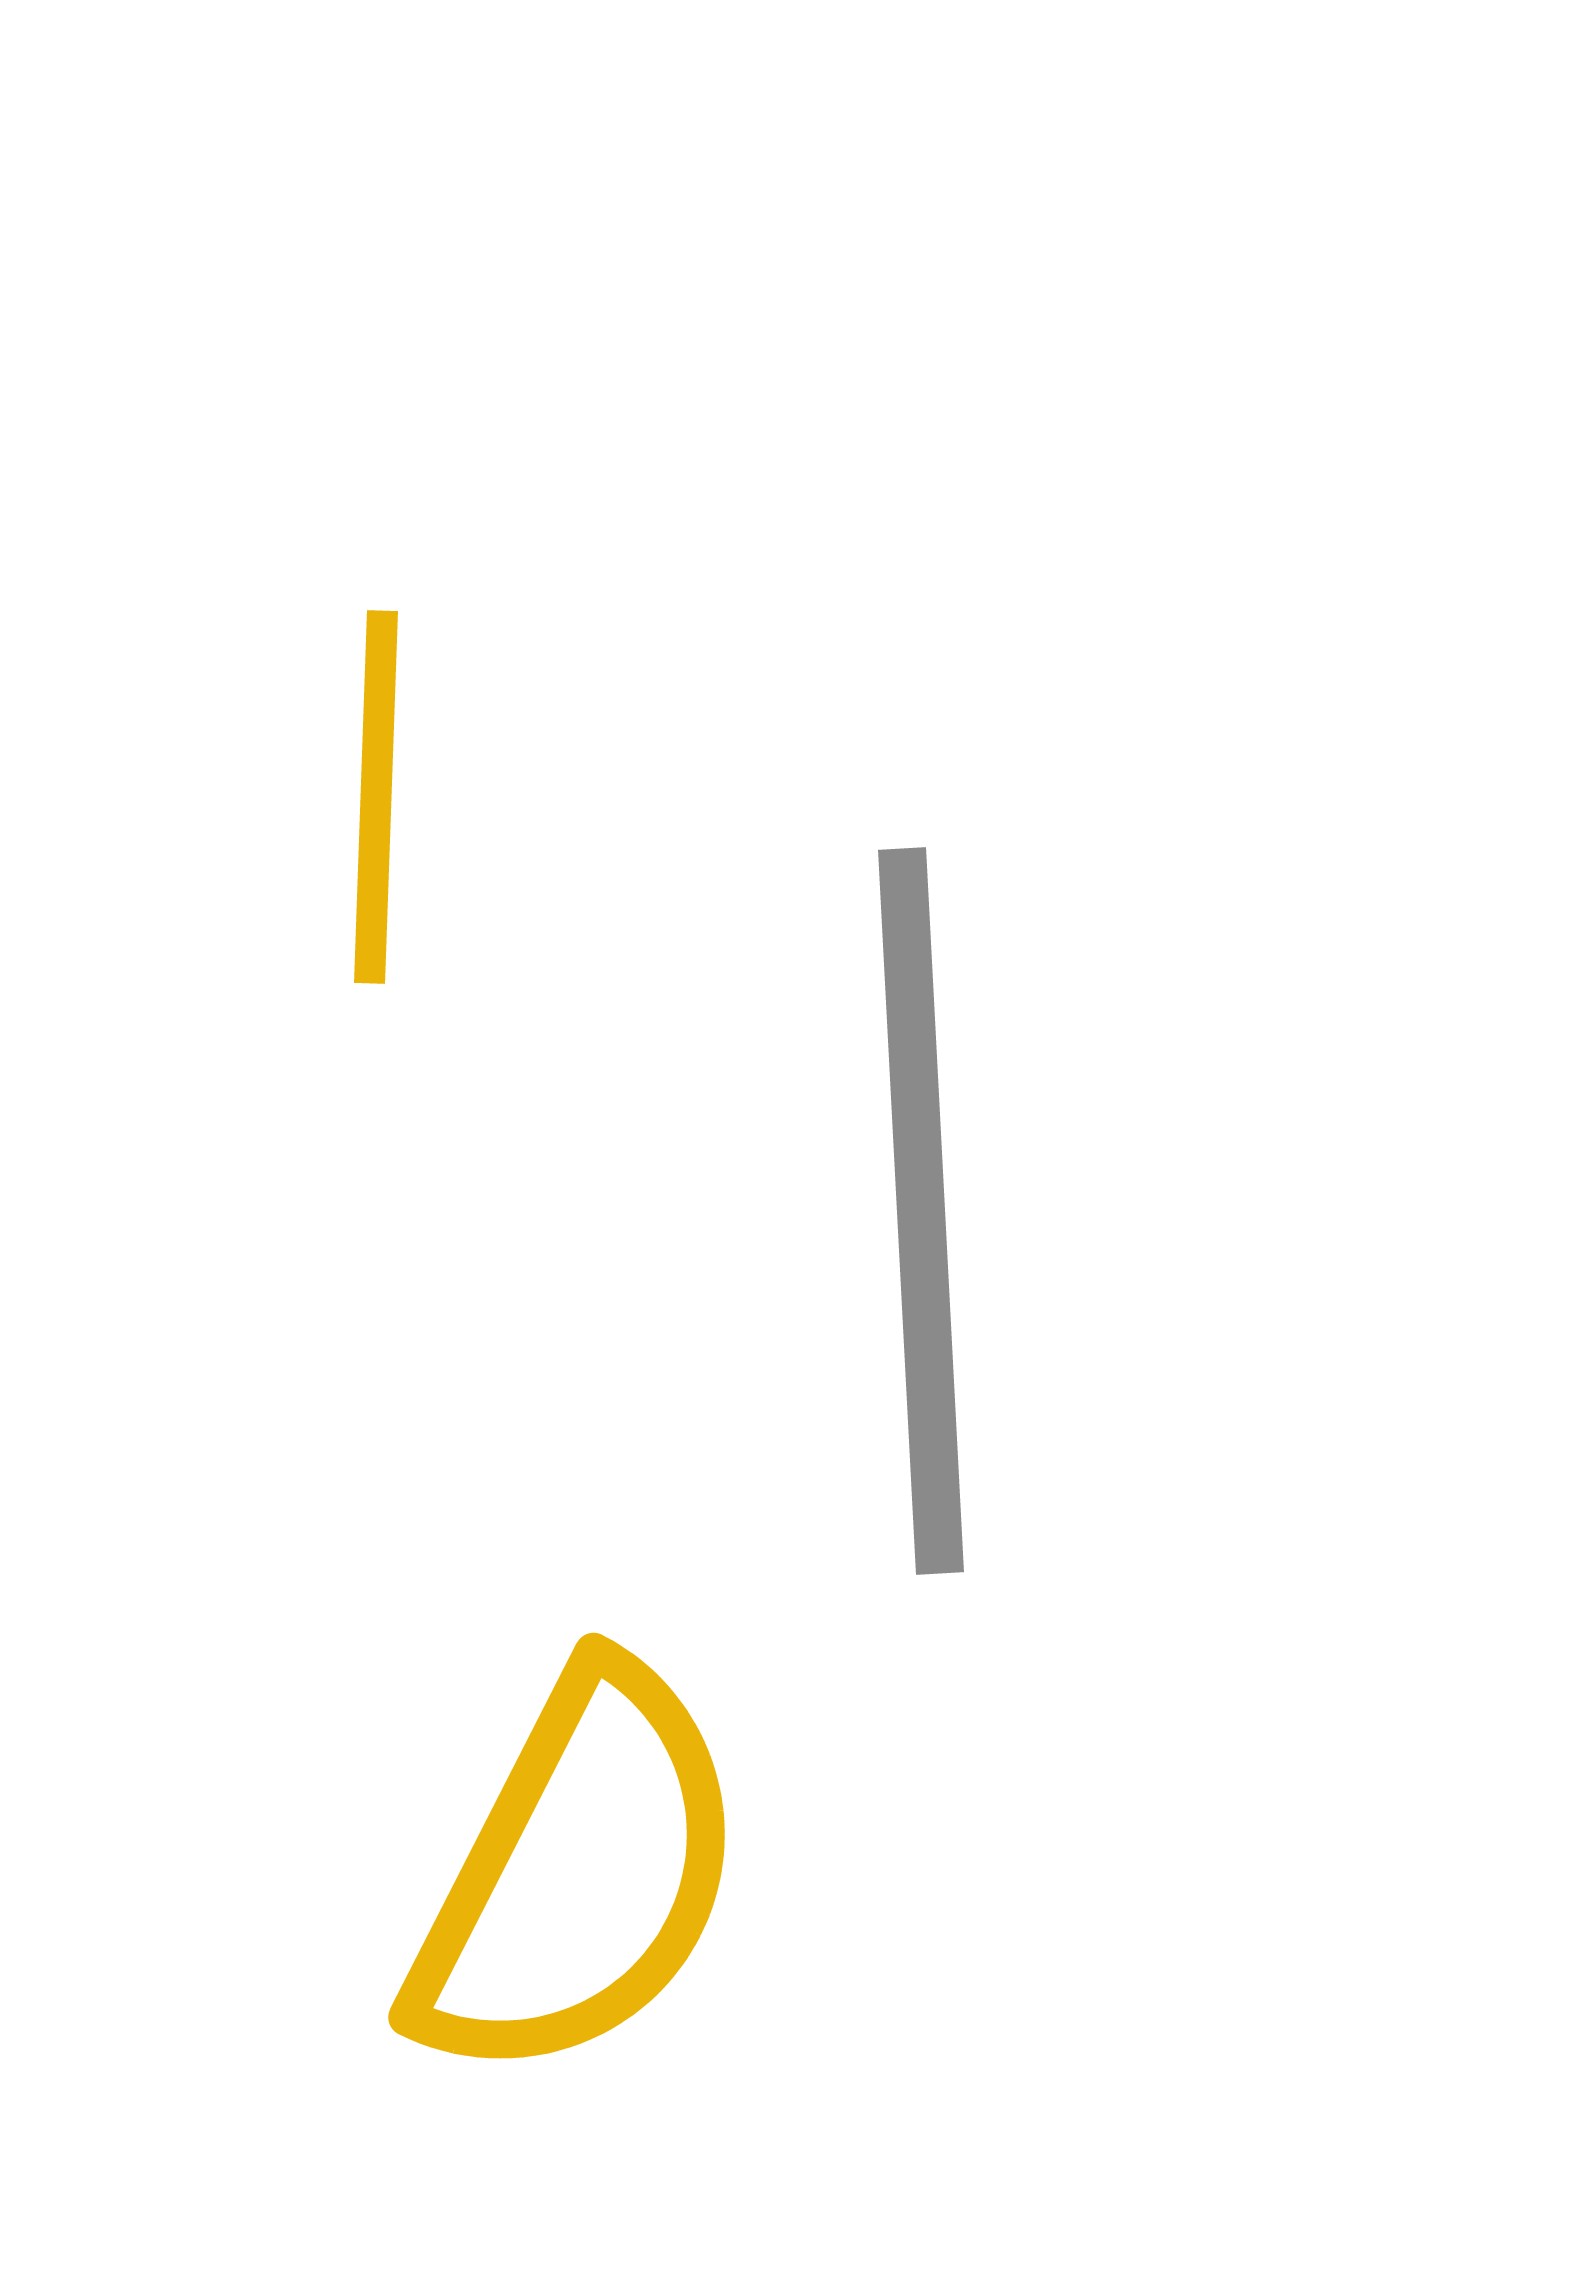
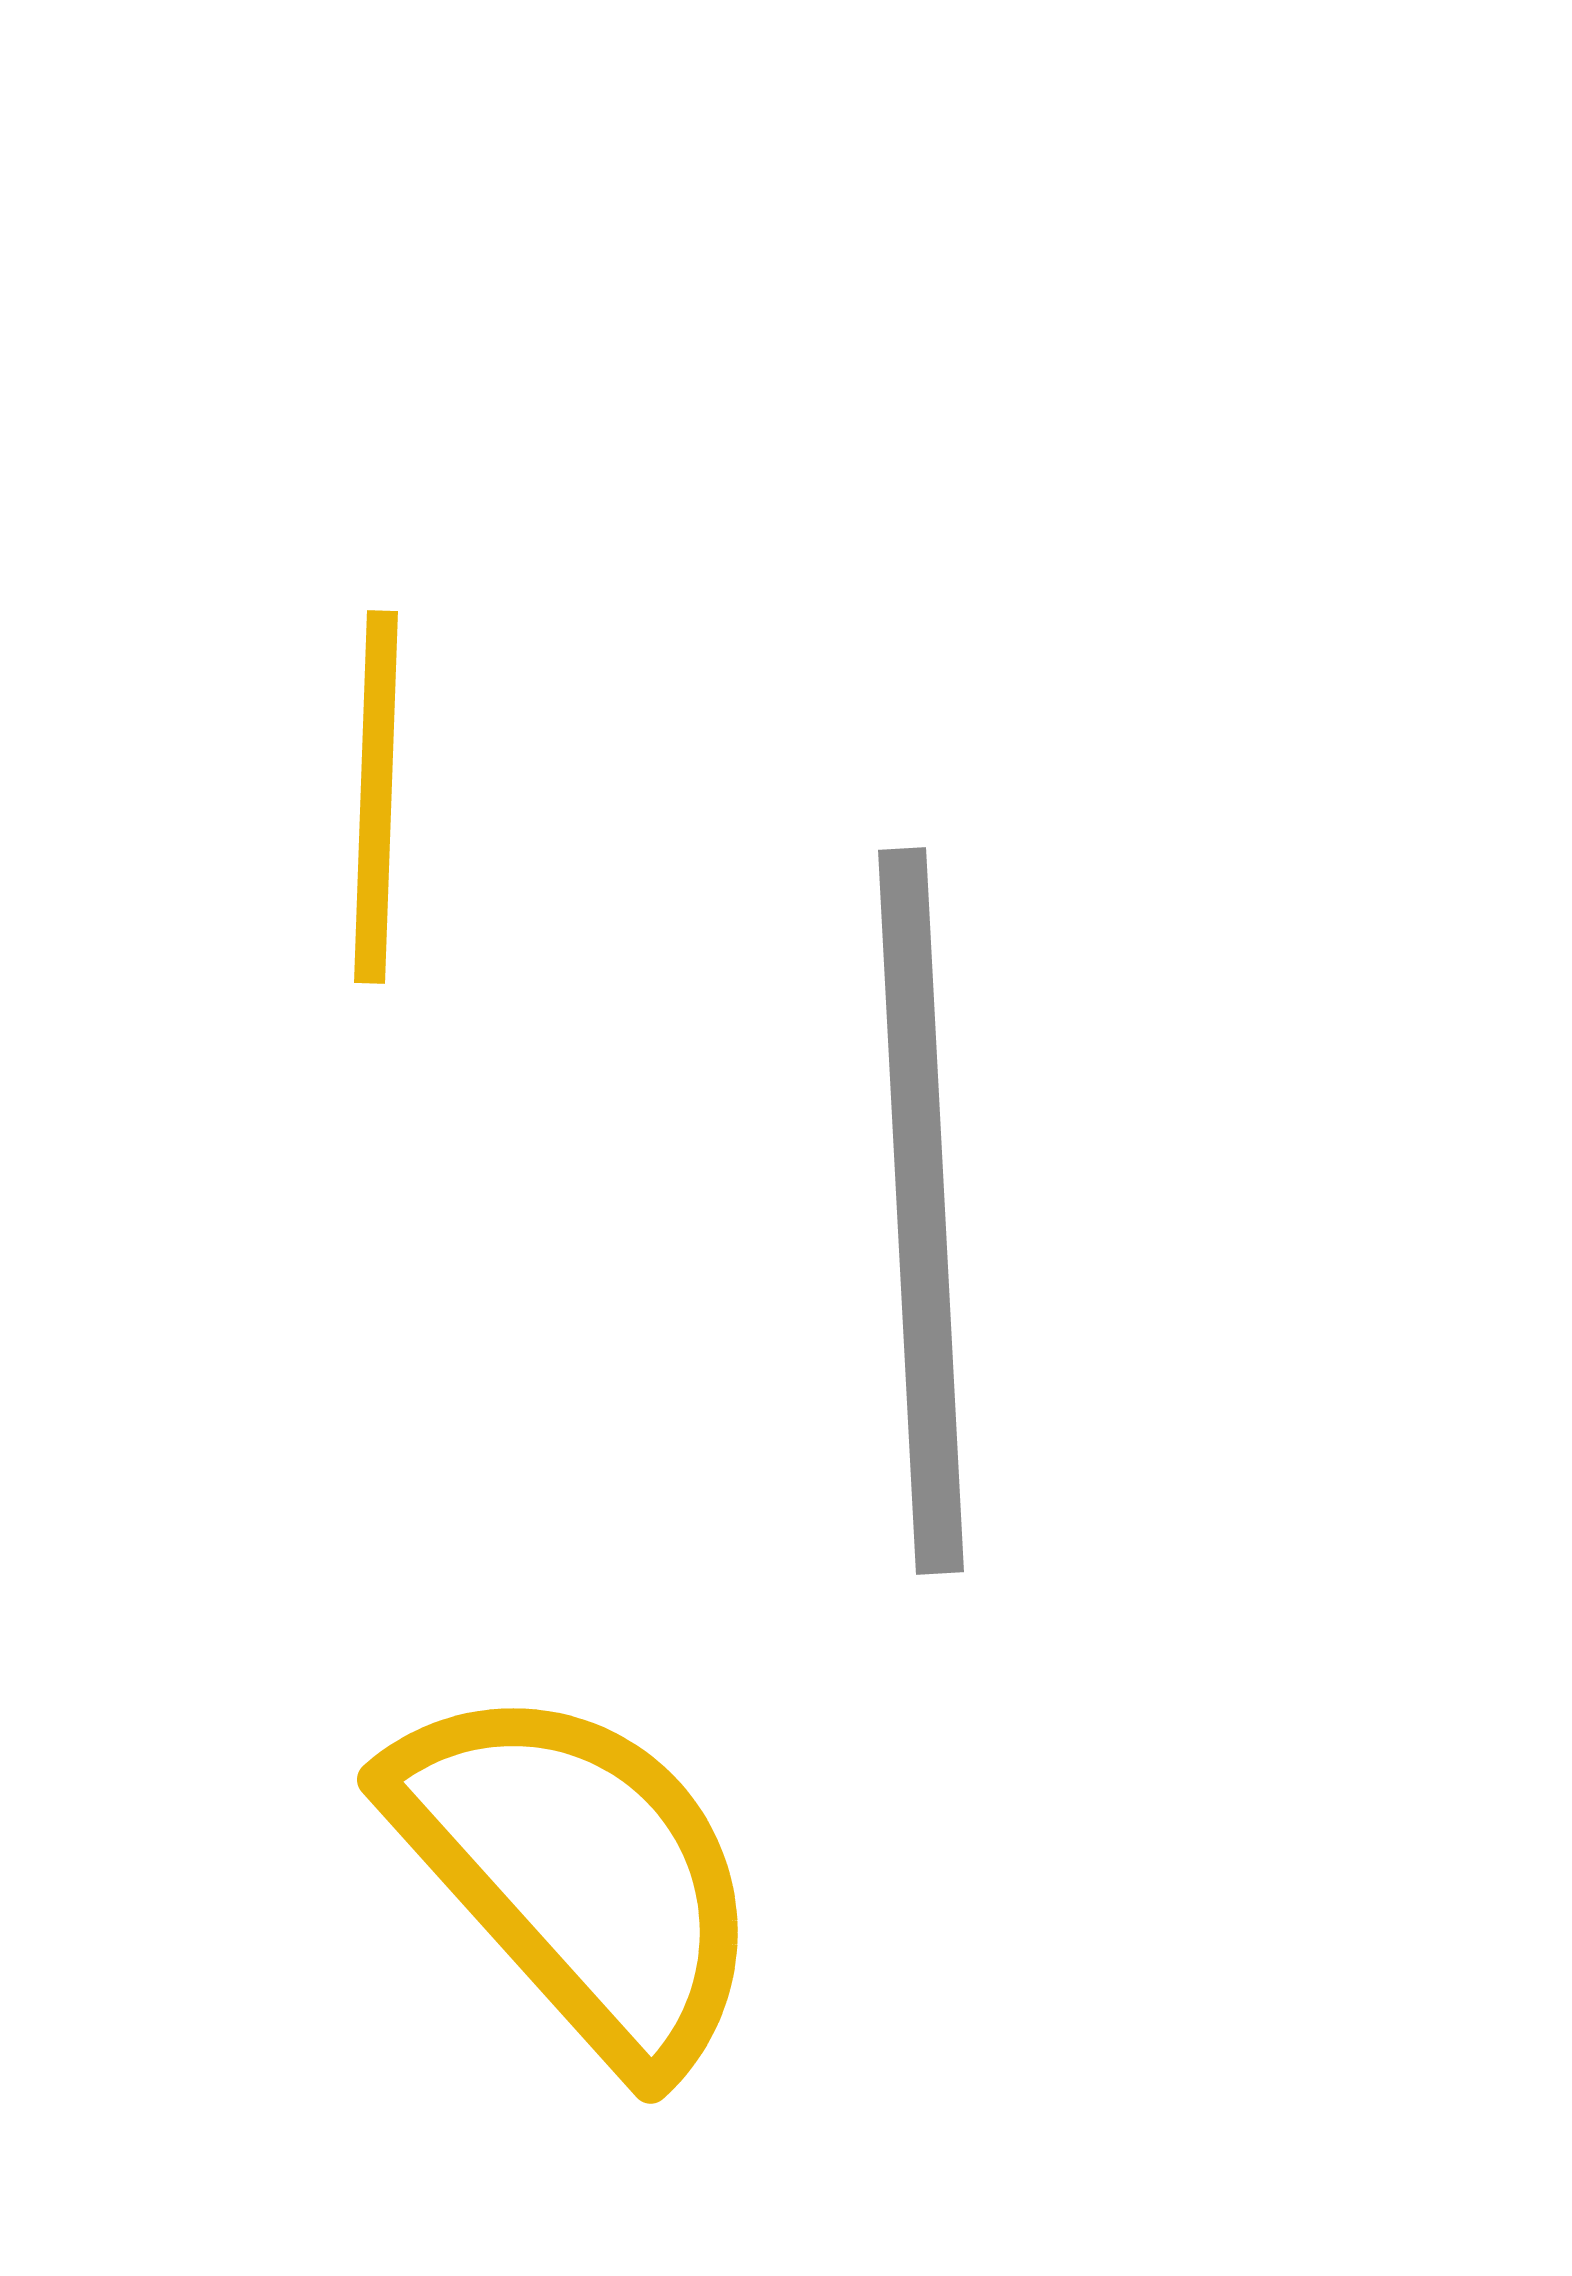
yellow semicircle: rotated 69 degrees counterclockwise
